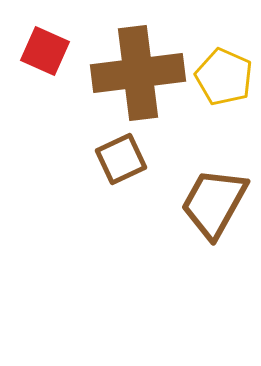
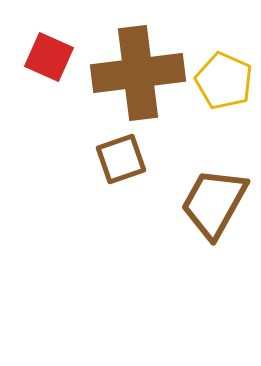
red square: moved 4 px right, 6 px down
yellow pentagon: moved 4 px down
brown square: rotated 6 degrees clockwise
